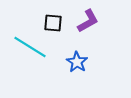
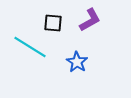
purple L-shape: moved 2 px right, 1 px up
